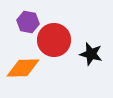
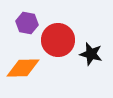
purple hexagon: moved 1 px left, 1 px down
red circle: moved 4 px right
